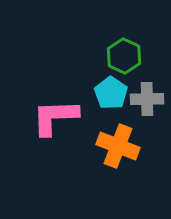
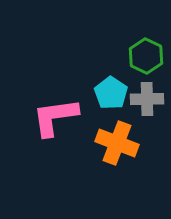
green hexagon: moved 22 px right
pink L-shape: rotated 6 degrees counterclockwise
orange cross: moved 1 px left, 3 px up
